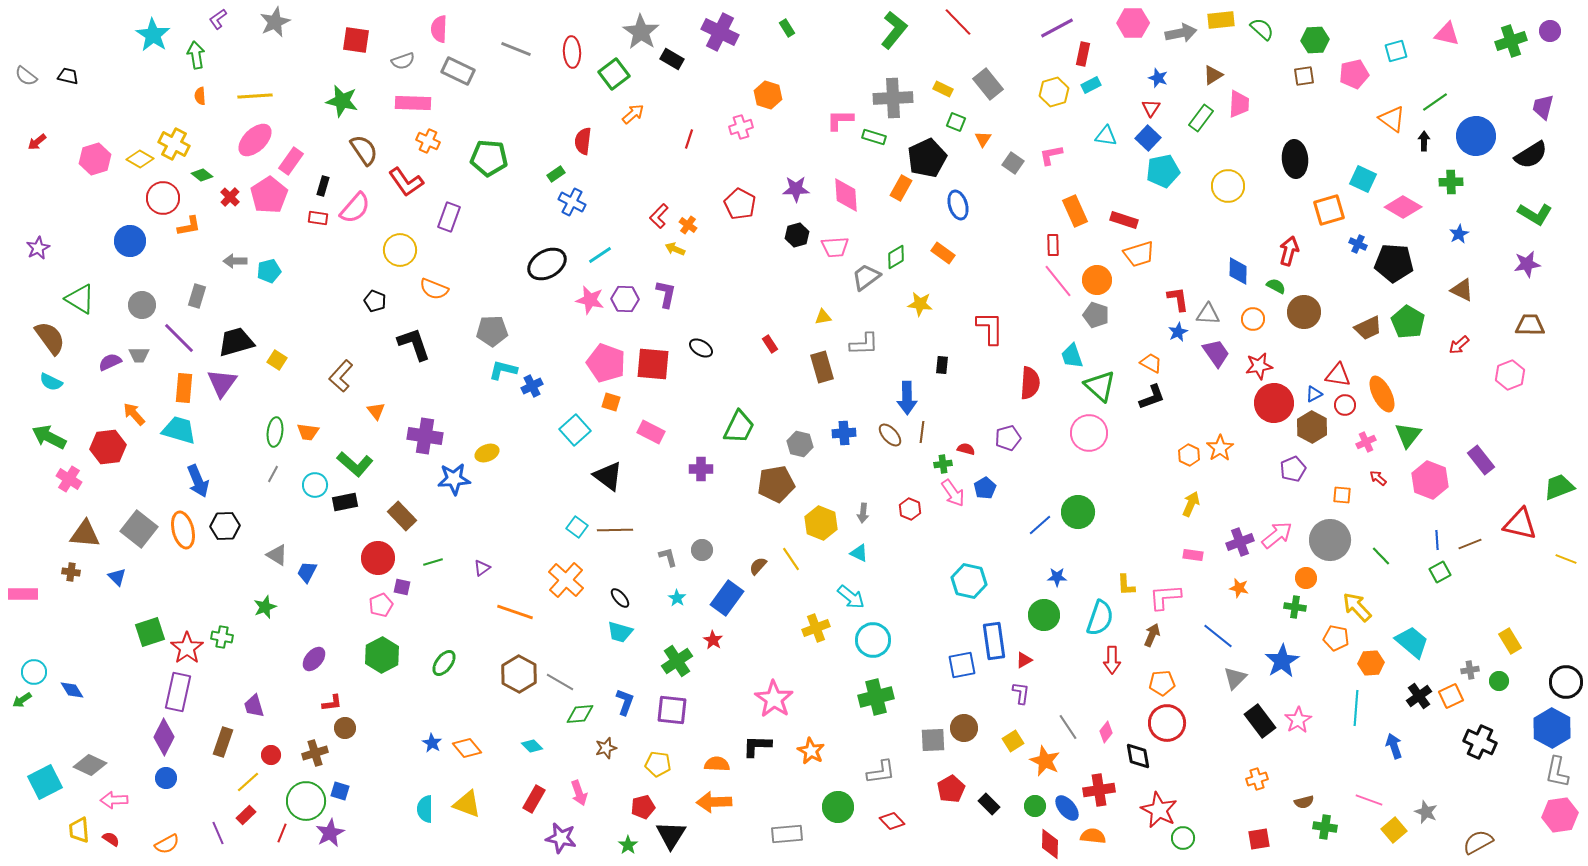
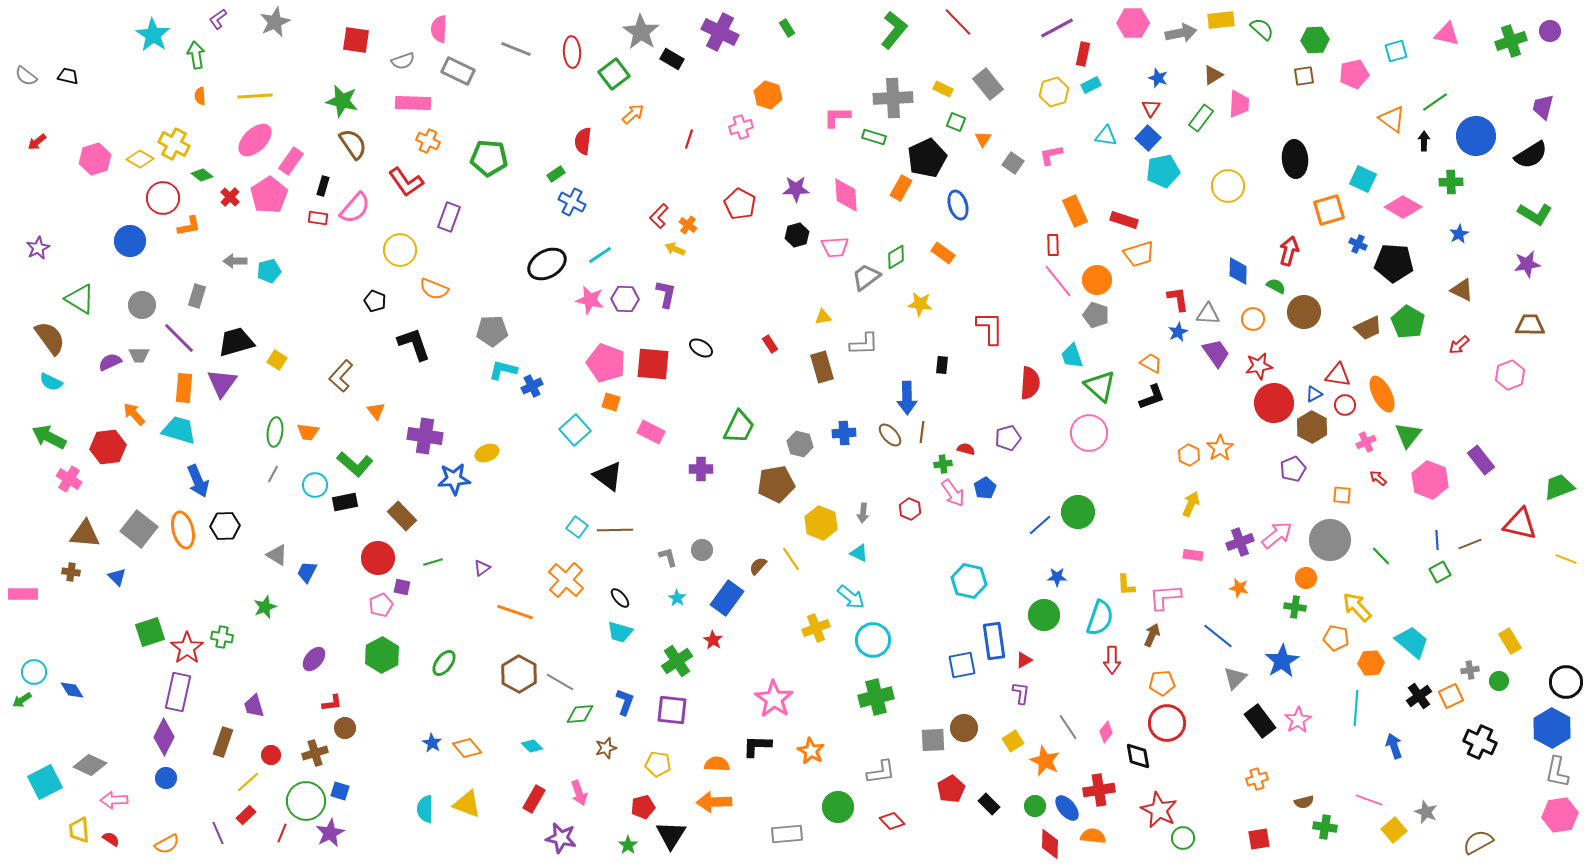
pink L-shape at (840, 120): moved 3 px left, 3 px up
brown semicircle at (364, 150): moved 11 px left, 6 px up
